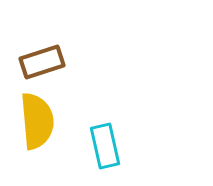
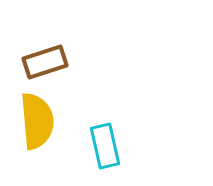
brown rectangle: moved 3 px right
